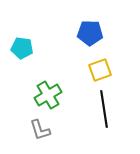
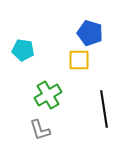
blue pentagon: rotated 15 degrees clockwise
cyan pentagon: moved 1 px right, 2 px down
yellow square: moved 21 px left, 10 px up; rotated 20 degrees clockwise
